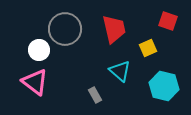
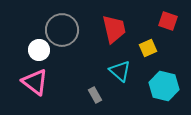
gray circle: moved 3 px left, 1 px down
